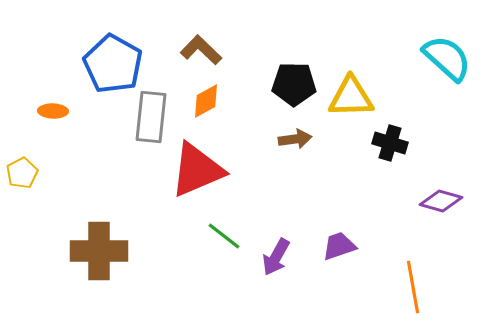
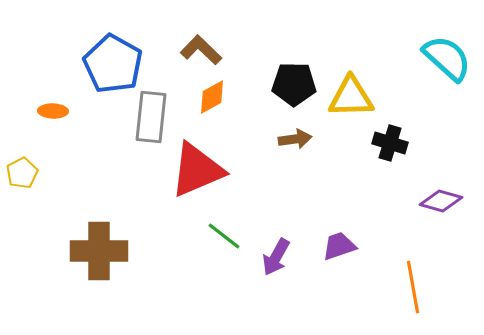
orange diamond: moved 6 px right, 4 px up
